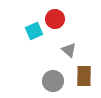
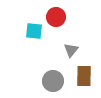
red circle: moved 1 px right, 2 px up
cyan square: rotated 30 degrees clockwise
gray triangle: moved 2 px right; rotated 28 degrees clockwise
